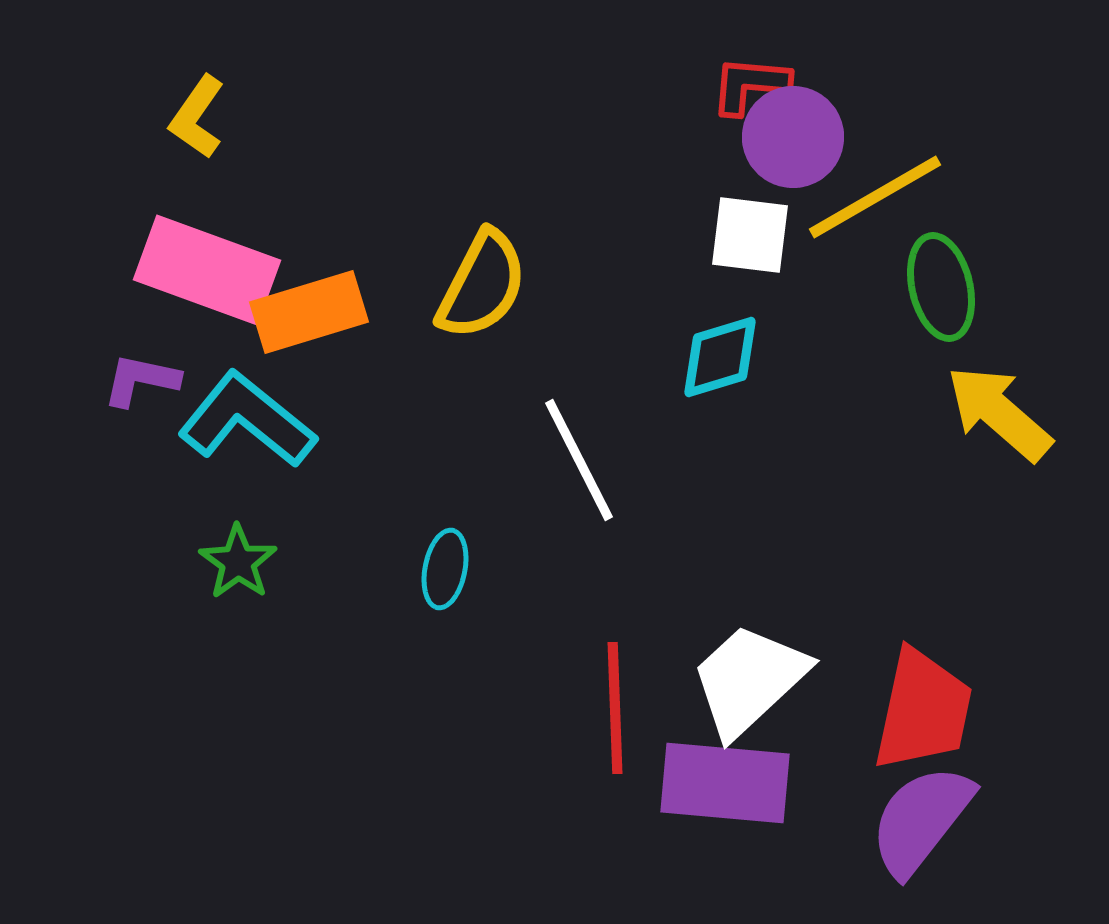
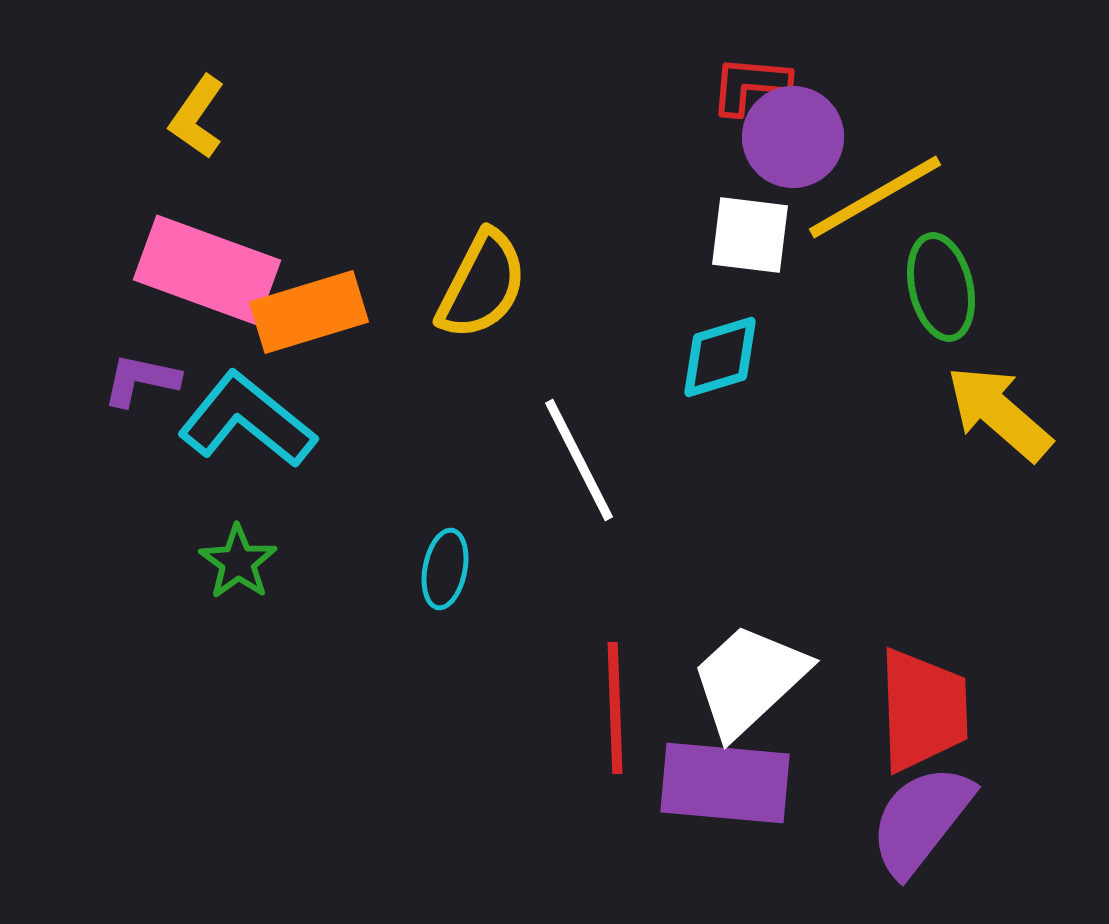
red trapezoid: rotated 14 degrees counterclockwise
